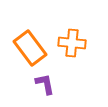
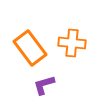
purple L-shape: moved 1 px left, 1 px down; rotated 95 degrees counterclockwise
